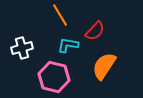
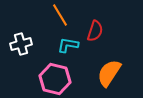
red semicircle: rotated 25 degrees counterclockwise
white cross: moved 1 px left, 4 px up
orange semicircle: moved 5 px right, 7 px down
pink hexagon: moved 1 px right, 2 px down
